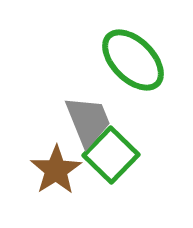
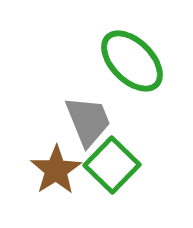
green ellipse: moved 1 px left, 1 px down
green square: moved 1 px right, 10 px down
